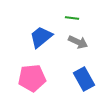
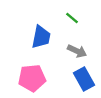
green line: rotated 32 degrees clockwise
blue trapezoid: rotated 140 degrees clockwise
gray arrow: moved 1 px left, 9 px down
